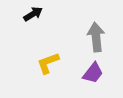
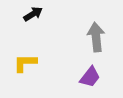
yellow L-shape: moved 23 px left; rotated 20 degrees clockwise
purple trapezoid: moved 3 px left, 4 px down
